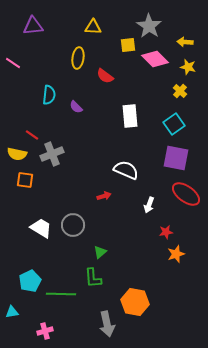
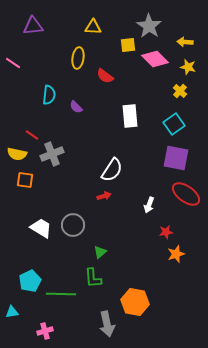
white semicircle: moved 14 px left; rotated 100 degrees clockwise
